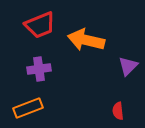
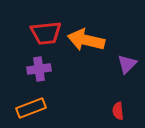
red trapezoid: moved 6 px right, 8 px down; rotated 16 degrees clockwise
purple triangle: moved 1 px left, 2 px up
orange rectangle: moved 3 px right
